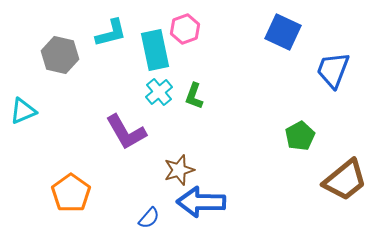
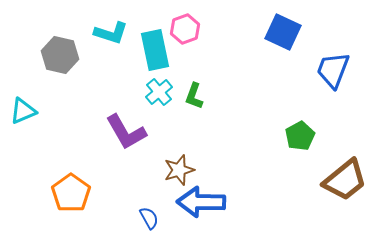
cyan L-shape: rotated 32 degrees clockwise
blue semicircle: rotated 70 degrees counterclockwise
